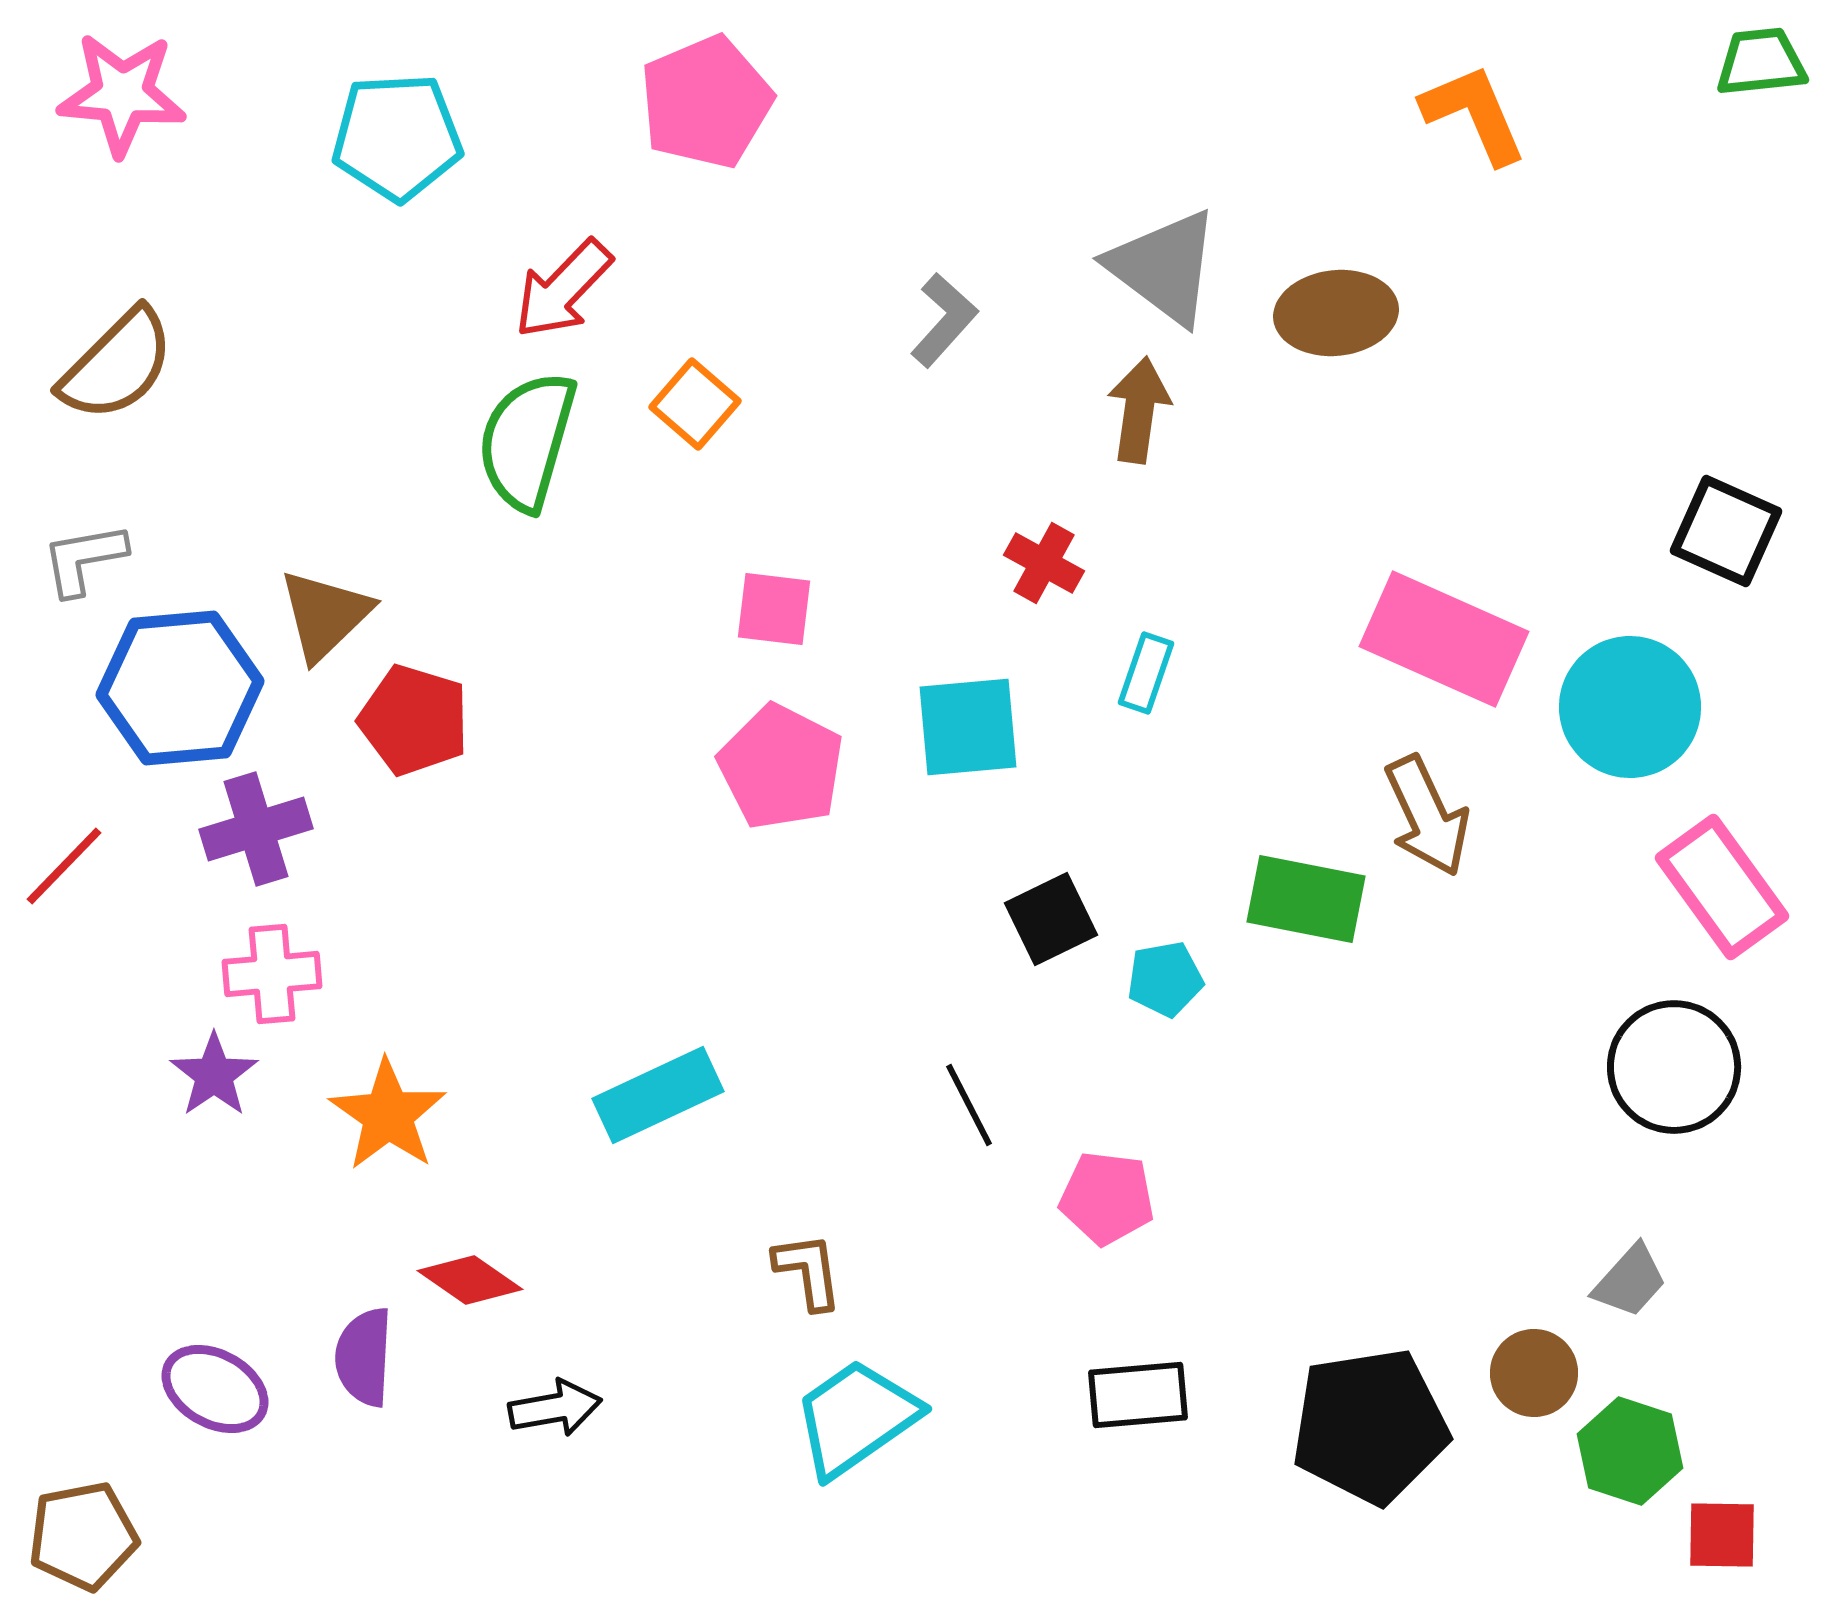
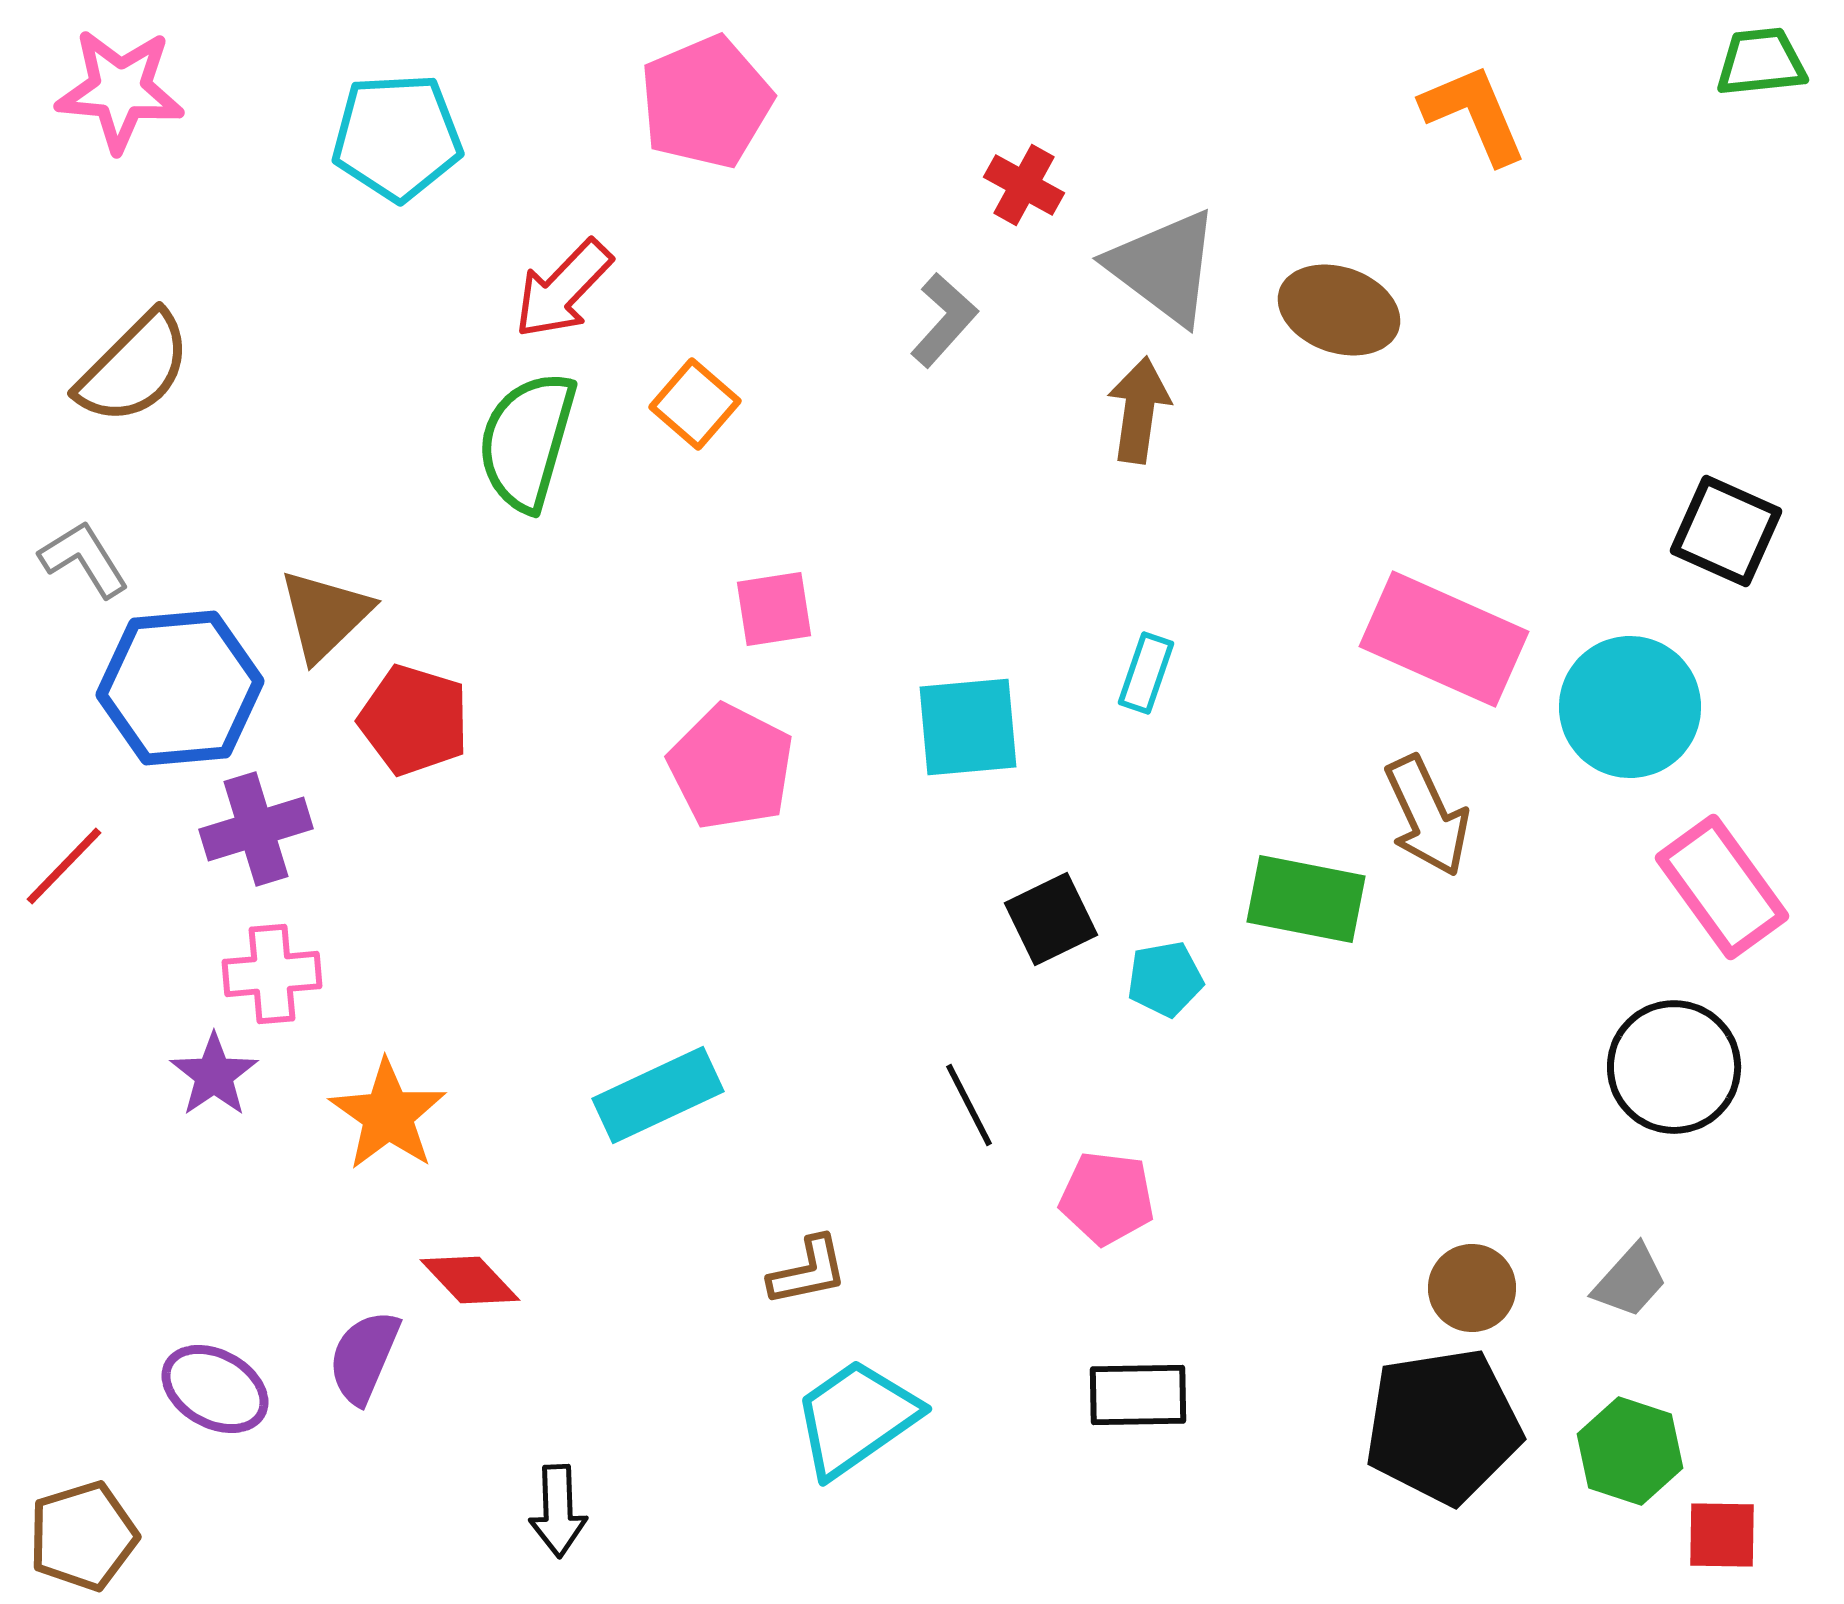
pink star at (122, 94): moved 2 px left, 4 px up
brown ellipse at (1336, 313): moved 3 px right, 3 px up; rotated 25 degrees clockwise
brown semicircle at (117, 365): moved 17 px right, 3 px down
gray L-shape at (84, 559): rotated 68 degrees clockwise
red cross at (1044, 563): moved 20 px left, 378 px up
pink square at (774, 609): rotated 16 degrees counterclockwise
pink pentagon at (781, 767): moved 50 px left
brown L-shape at (808, 1271): rotated 86 degrees clockwise
red diamond at (470, 1280): rotated 12 degrees clockwise
purple semicircle at (364, 1357): rotated 20 degrees clockwise
brown circle at (1534, 1373): moved 62 px left, 85 px up
black rectangle at (1138, 1395): rotated 4 degrees clockwise
black arrow at (555, 1408): moved 3 px right, 103 px down; rotated 98 degrees clockwise
black pentagon at (1370, 1426): moved 73 px right
brown pentagon at (83, 1536): rotated 6 degrees counterclockwise
